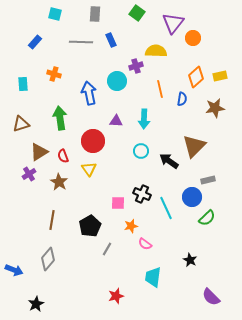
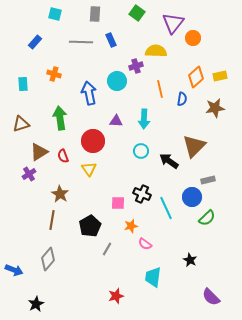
brown star at (59, 182): moved 1 px right, 12 px down
